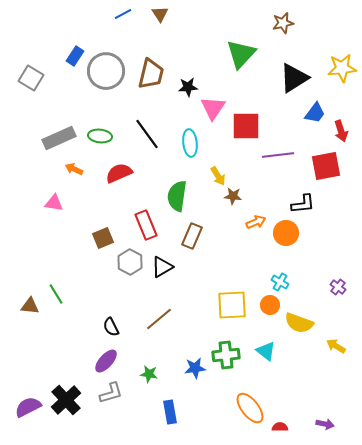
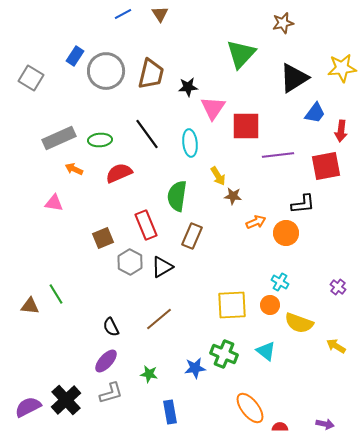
red arrow at (341, 131): rotated 25 degrees clockwise
green ellipse at (100, 136): moved 4 px down; rotated 10 degrees counterclockwise
green cross at (226, 355): moved 2 px left, 1 px up; rotated 28 degrees clockwise
